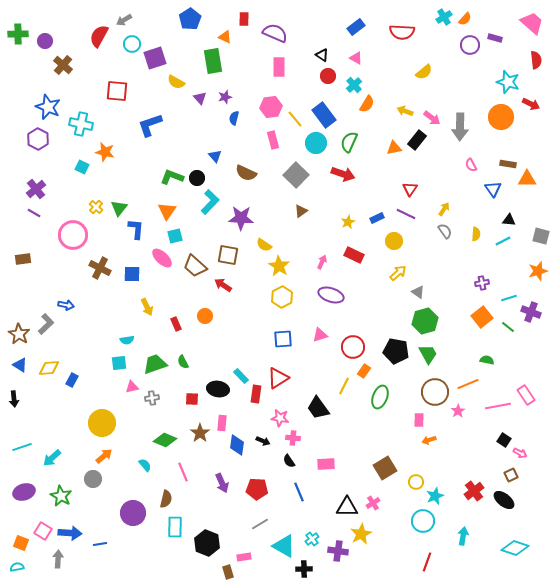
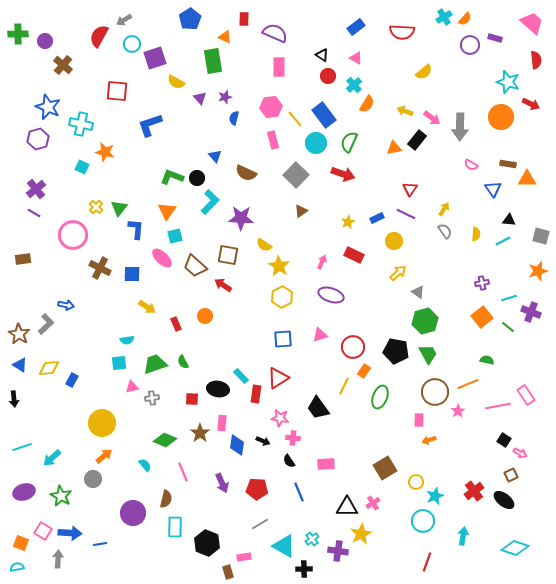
purple hexagon at (38, 139): rotated 15 degrees clockwise
pink semicircle at (471, 165): rotated 32 degrees counterclockwise
yellow arrow at (147, 307): rotated 30 degrees counterclockwise
